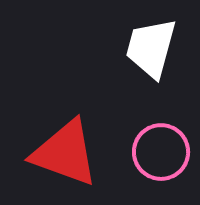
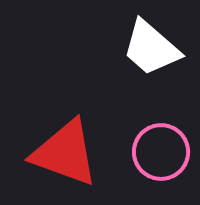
white trapezoid: rotated 64 degrees counterclockwise
